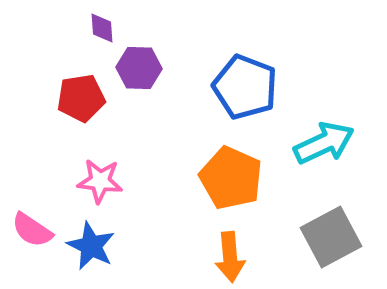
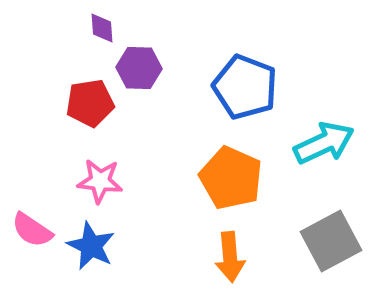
red pentagon: moved 9 px right, 5 px down
gray square: moved 4 px down
